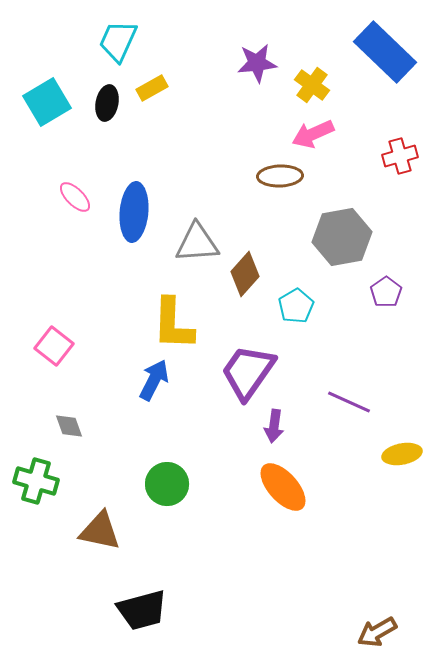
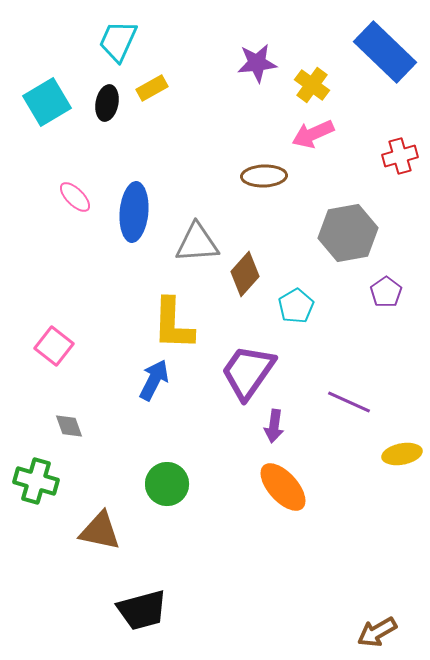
brown ellipse: moved 16 px left
gray hexagon: moved 6 px right, 4 px up
